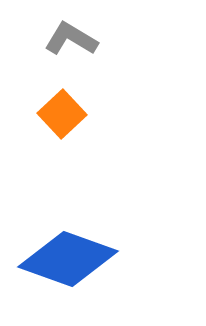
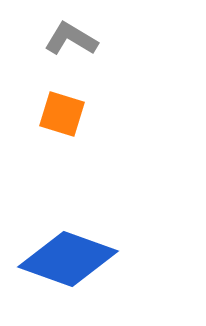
orange square: rotated 30 degrees counterclockwise
